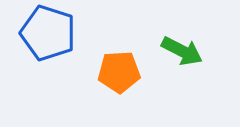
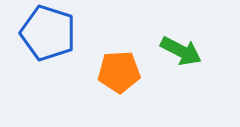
green arrow: moved 1 px left
